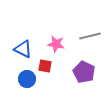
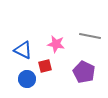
gray line: rotated 25 degrees clockwise
blue triangle: moved 1 px down
red square: rotated 24 degrees counterclockwise
